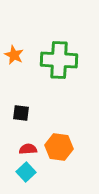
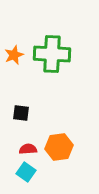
orange star: rotated 24 degrees clockwise
green cross: moved 7 px left, 6 px up
orange hexagon: rotated 16 degrees counterclockwise
cyan square: rotated 12 degrees counterclockwise
